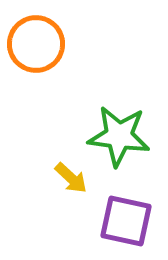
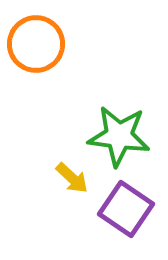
yellow arrow: moved 1 px right
purple square: moved 12 px up; rotated 22 degrees clockwise
